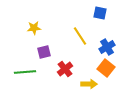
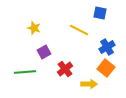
yellow star: rotated 24 degrees clockwise
yellow line: moved 1 px left, 6 px up; rotated 30 degrees counterclockwise
purple square: rotated 16 degrees counterclockwise
